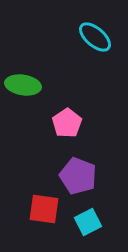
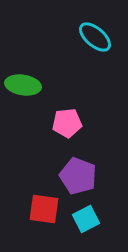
pink pentagon: rotated 28 degrees clockwise
cyan square: moved 2 px left, 3 px up
